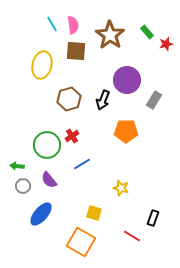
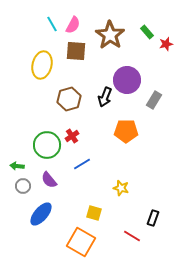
pink semicircle: rotated 36 degrees clockwise
black arrow: moved 2 px right, 3 px up
